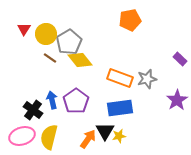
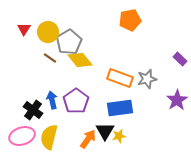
yellow circle: moved 2 px right, 2 px up
